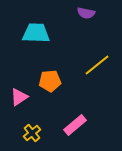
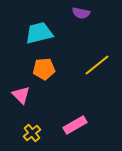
purple semicircle: moved 5 px left
cyan trapezoid: moved 3 px right; rotated 16 degrees counterclockwise
orange pentagon: moved 6 px left, 12 px up
pink triangle: moved 2 px right, 2 px up; rotated 42 degrees counterclockwise
pink rectangle: rotated 10 degrees clockwise
